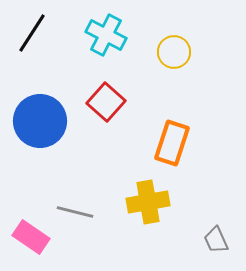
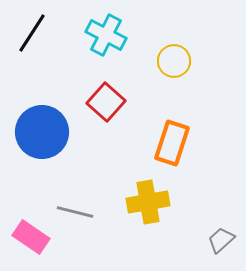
yellow circle: moved 9 px down
blue circle: moved 2 px right, 11 px down
gray trapezoid: moved 5 px right; rotated 72 degrees clockwise
